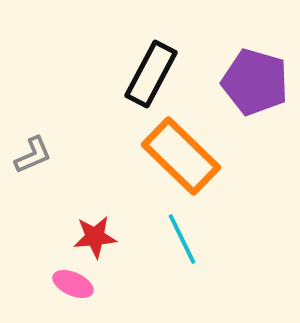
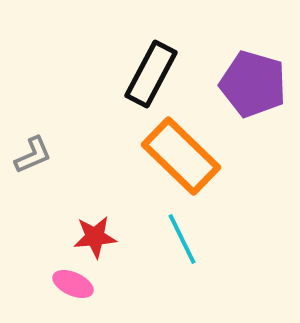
purple pentagon: moved 2 px left, 2 px down
